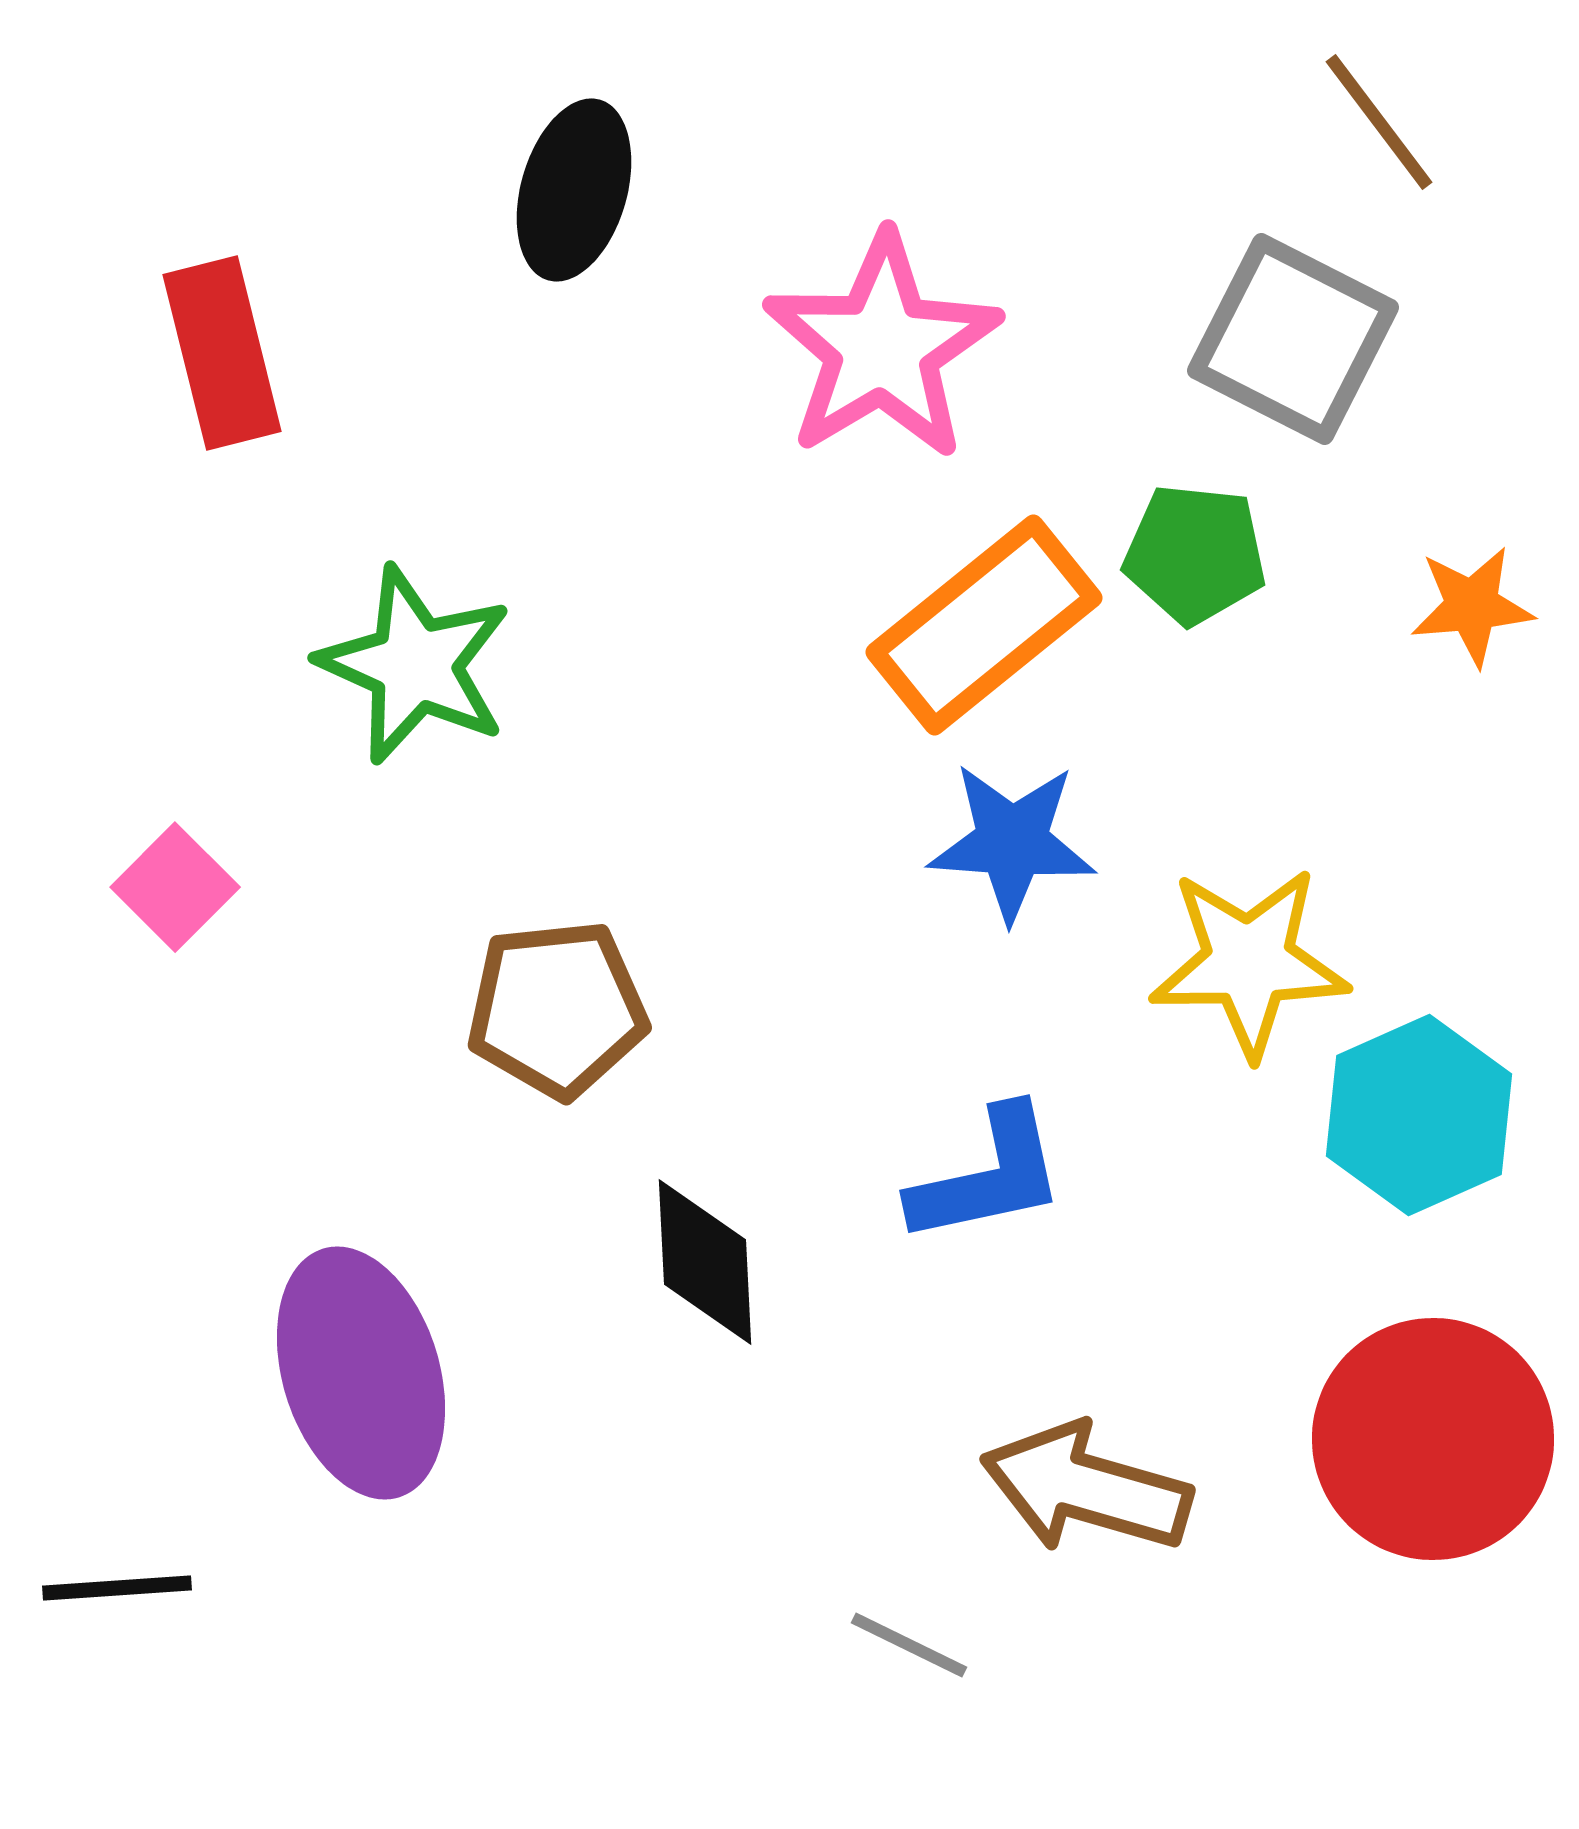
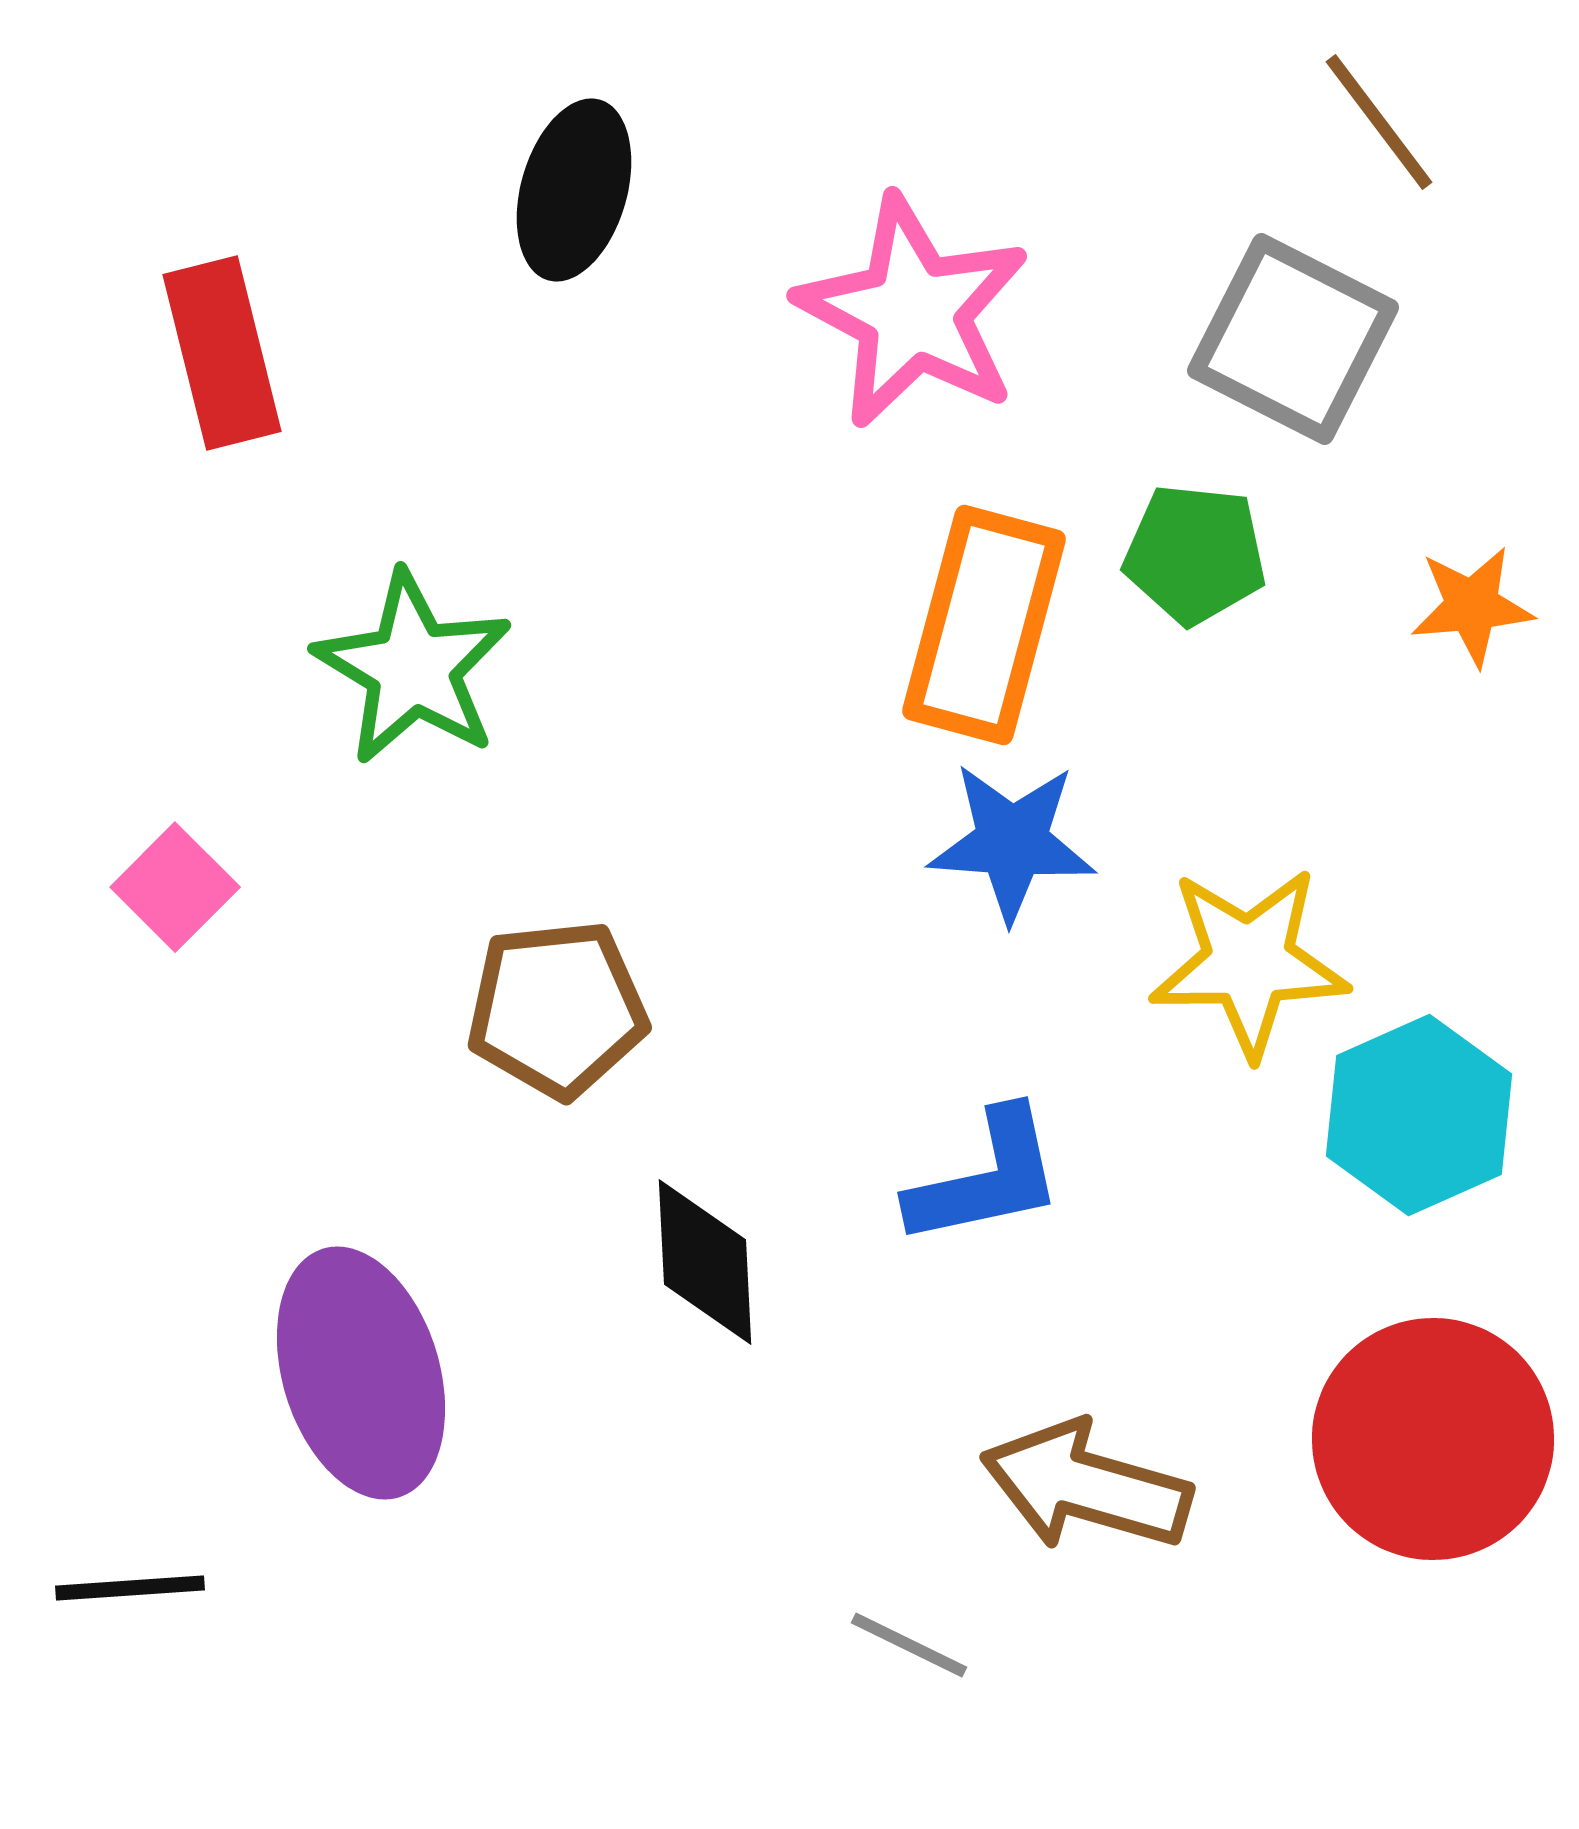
pink star: moved 31 px right, 35 px up; rotated 13 degrees counterclockwise
orange rectangle: rotated 36 degrees counterclockwise
green star: moved 2 px left, 3 px down; rotated 7 degrees clockwise
blue L-shape: moved 2 px left, 2 px down
brown arrow: moved 2 px up
black line: moved 13 px right
